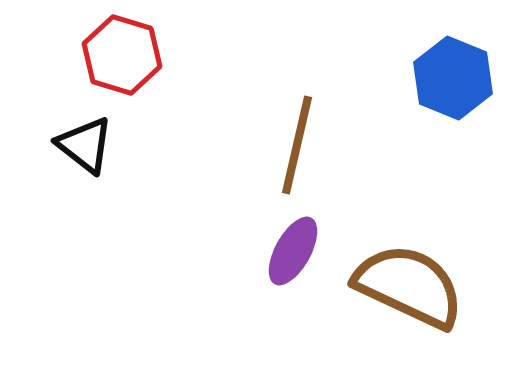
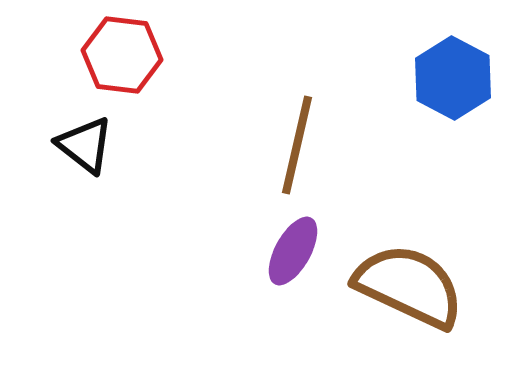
red hexagon: rotated 10 degrees counterclockwise
blue hexagon: rotated 6 degrees clockwise
